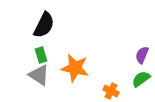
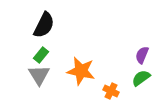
green rectangle: rotated 56 degrees clockwise
orange star: moved 6 px right, 3 px down
gray triangle: rotated 25 degrees clockwise
green semicircle: moved 1 px up
